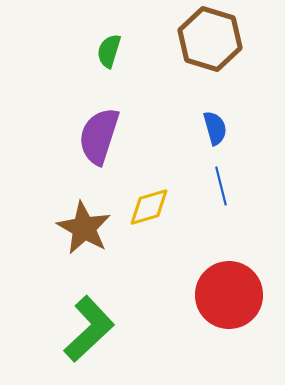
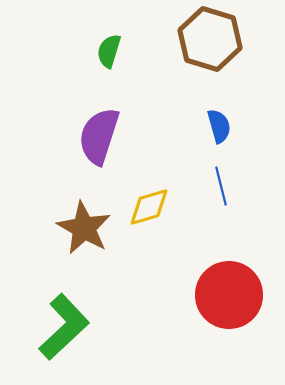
blue semicircle: moved 4 px right, 2 px up
green L-shape: moved 25 px left, 2 px up
